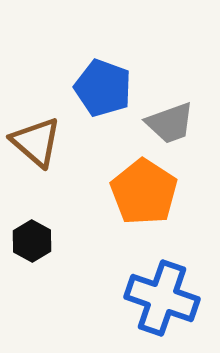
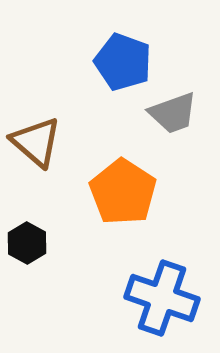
blue pentagon: moved 20 px right, 26 px up
gray trapezoid: moved 3 px right, 10 px up
orange pentagon: moved 21 px left
black hexagon: moved 5 px left, 2 px down
